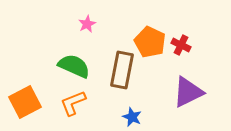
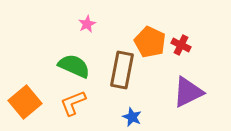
orange square: rotated 12 degrees counterclockwise
